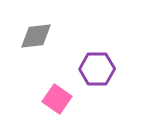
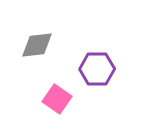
gray diamond: moved 1 px right, 9 px down
